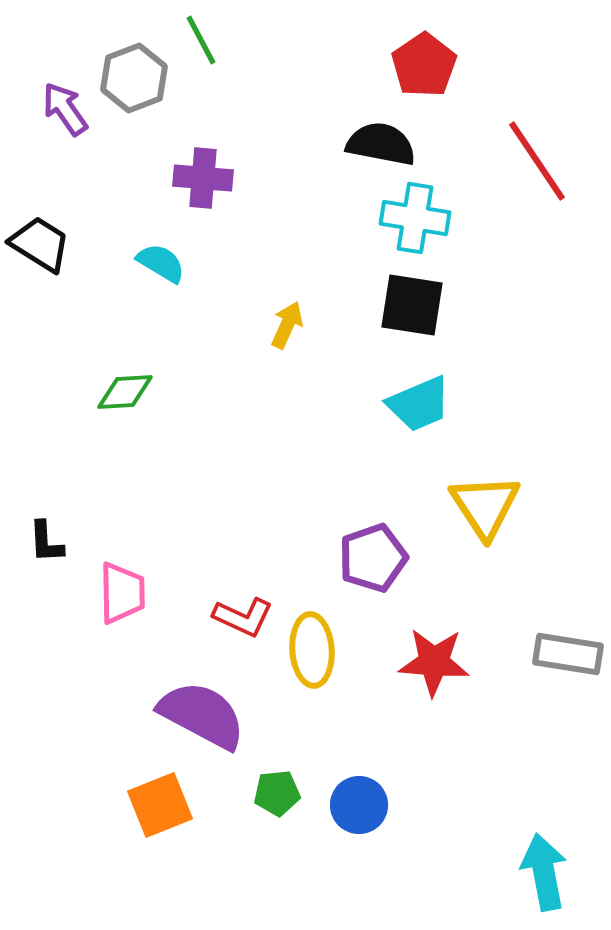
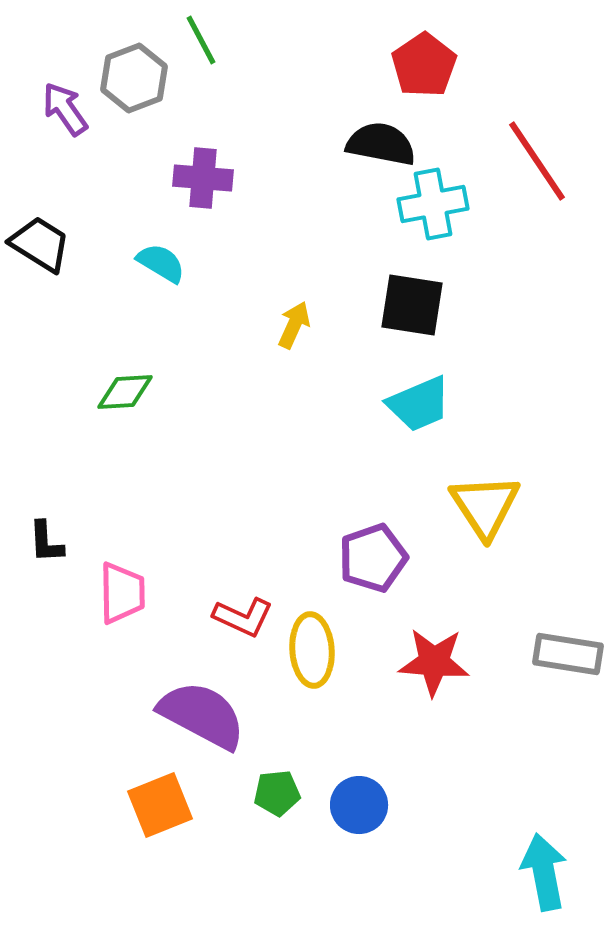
cyan cross: moved 18 px right, 14 px up; rotated 20 degrees counterclockwise
yellow arrow: moved 7 px right
